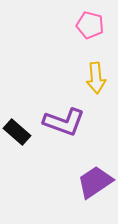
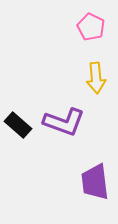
pink pentagon: moved 1 px right, 2 px down; rotated 12 degrees clockwise
black rectangle: moved 1 px right, 7 px up
purple trapezoid: rotated 63 degrees counterclockwise
